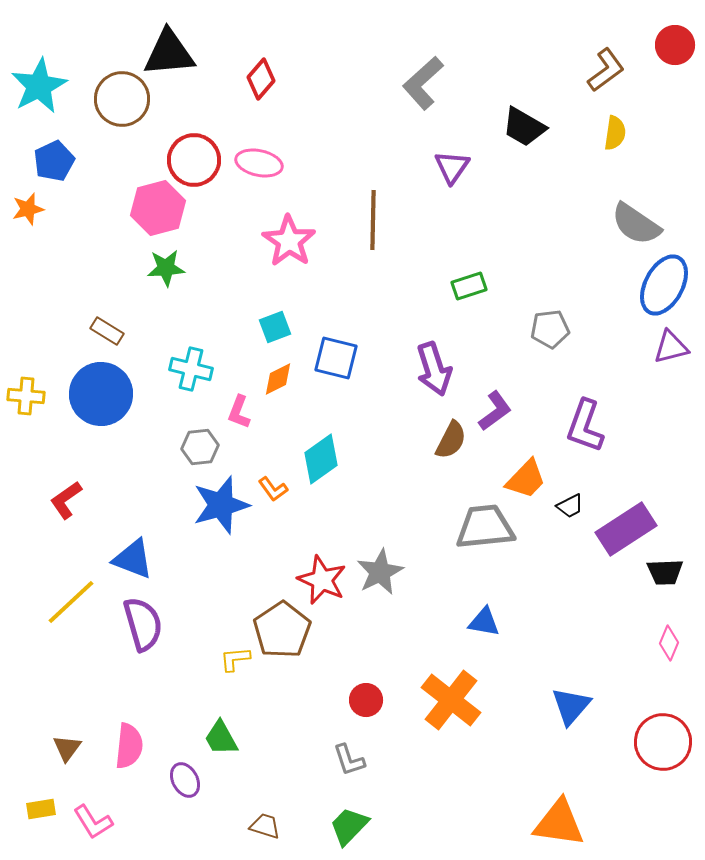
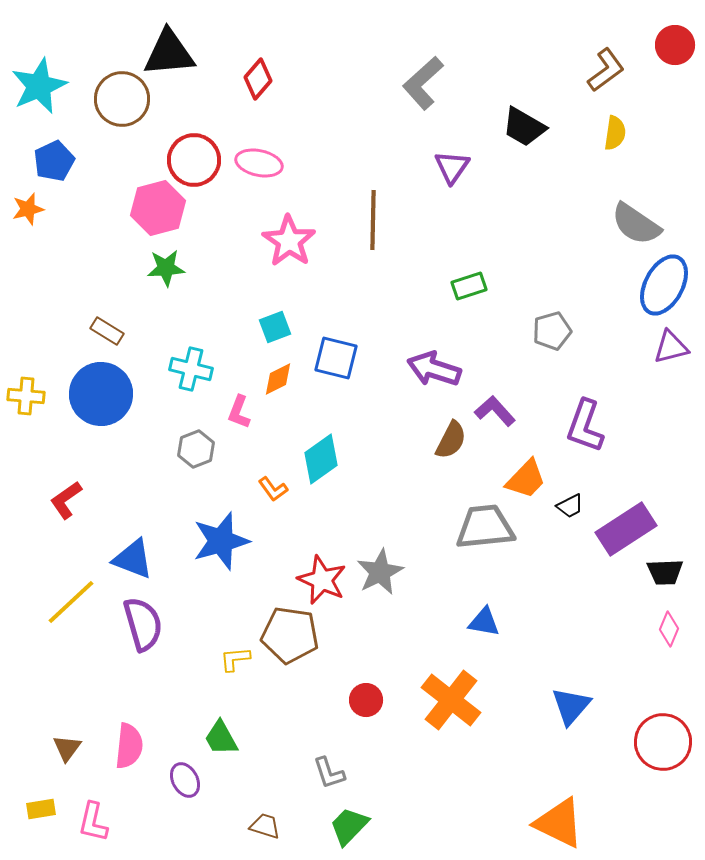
red diamond at (261, 79): moved 3 px left
cyan star at (39, 86): rotated 4 degrees clockwise
gray pentagon at (550, 329): moved 2 px right, 2 px down; rotated 9 degrees counterclockwise
purple arrow at (434, 369): rotated 126 degrees clockwise
purple L-shape at (495, 411): rotated 96 degrees counterclockwise
gray hexagon at (200, 447): moved 4 px left, 2 px down; rotated 15 degrees counterclockwise
blue star at (221, 505): moved 36 px down
brown pentagon at (282, 630): moved 8 px right, 5 px down; rotated 30 degrees counterclockwise
pink diamond at (669, 643): moved 14 px up
gray L-shape at (349, 760): moved 20 px left, 13 px down
pink L-shape at (93, 822): rotated 45 degrees clockwise
orange triangle at (559, 823): rotated 18 degrees clockwise
